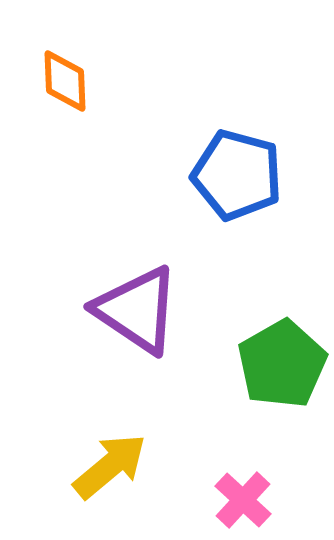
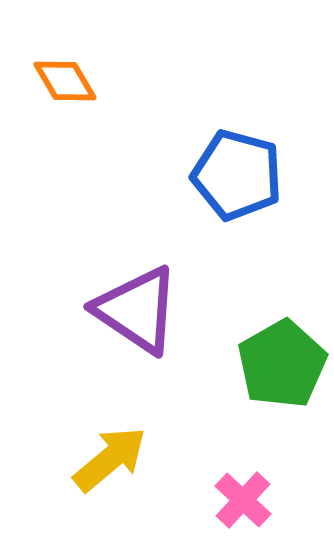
orange diamond: rotated 28 degrees counterclockwise
yellow arrow: moved 7 px up
